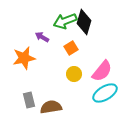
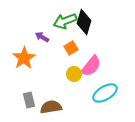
orange star: rotated 20 degrees counterclockwise
pink semicircle: moved 11 px left, 5 px up
